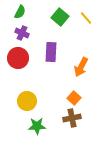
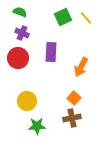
green semicircle: rotated 96 degrees counterclockwise
green square: moved 3 px right; rotated 24 degrees clockwise
